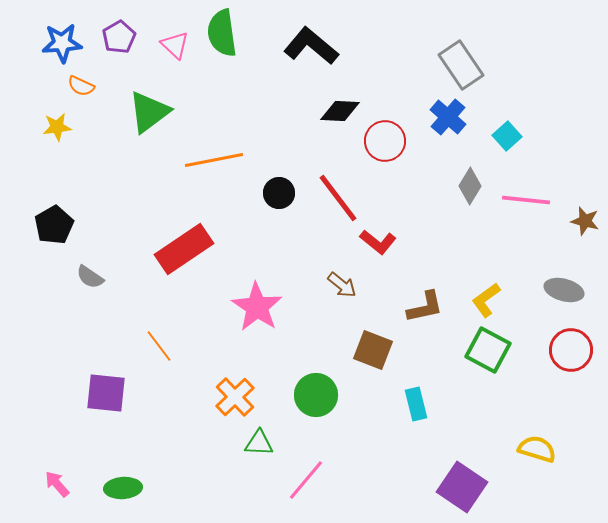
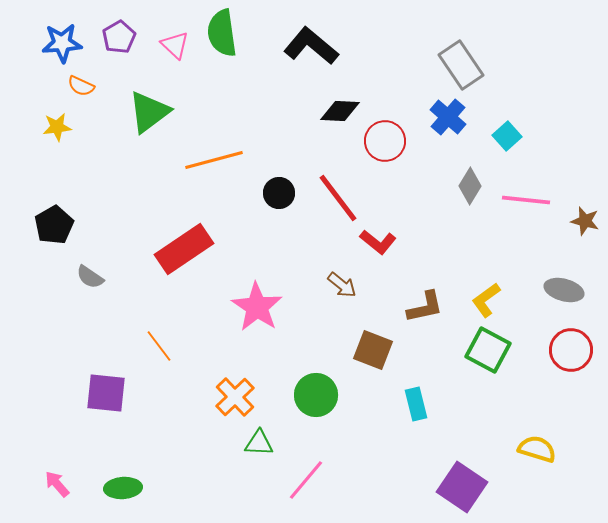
orange line at (214, 160): rotated 4 degrees counterclockwise
